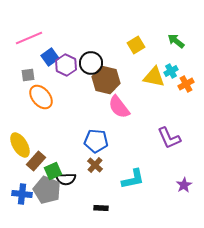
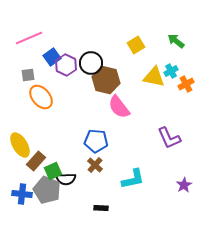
blue square: moved 2 px right
